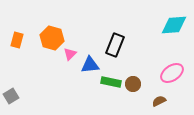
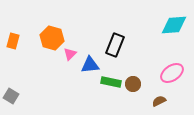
orange rectangle: moved 4 px left, 1 px down
gray square: rotated 28 degrees counterclockwise
